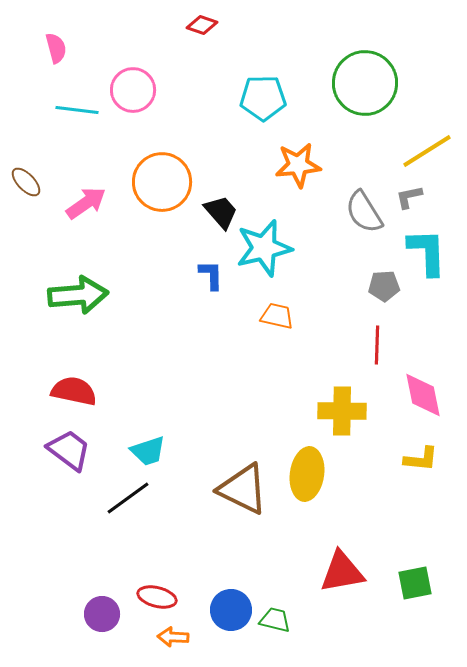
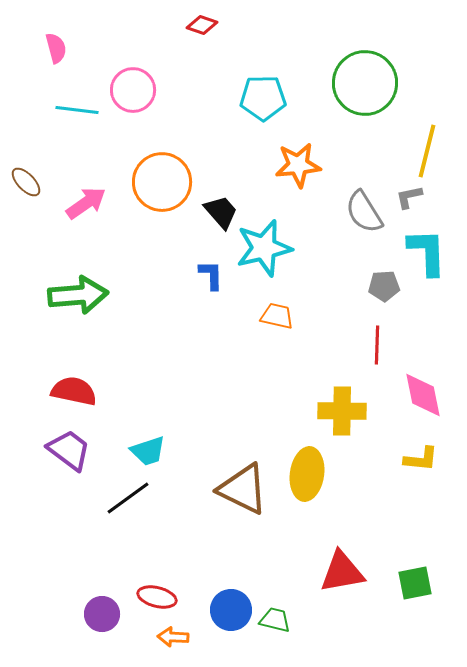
yellow line: rotated 44 degrees counterclockwise
